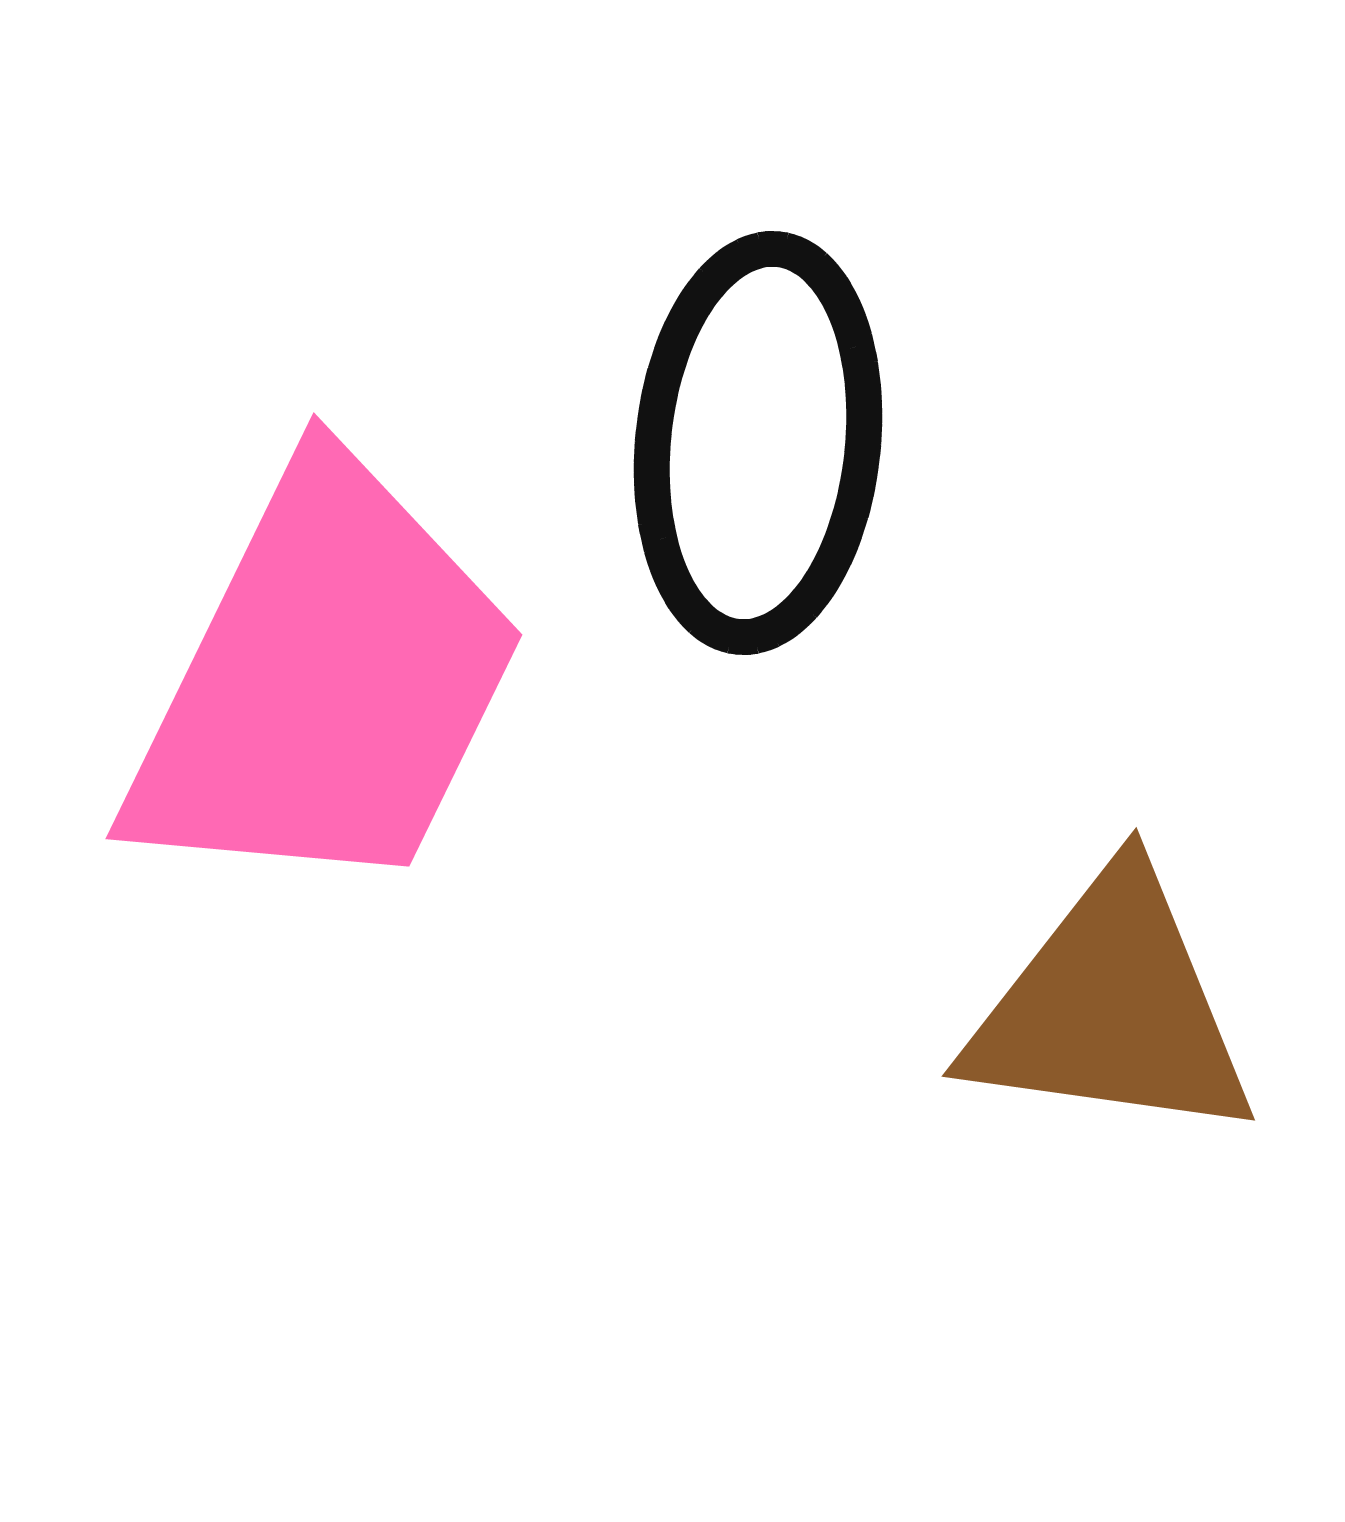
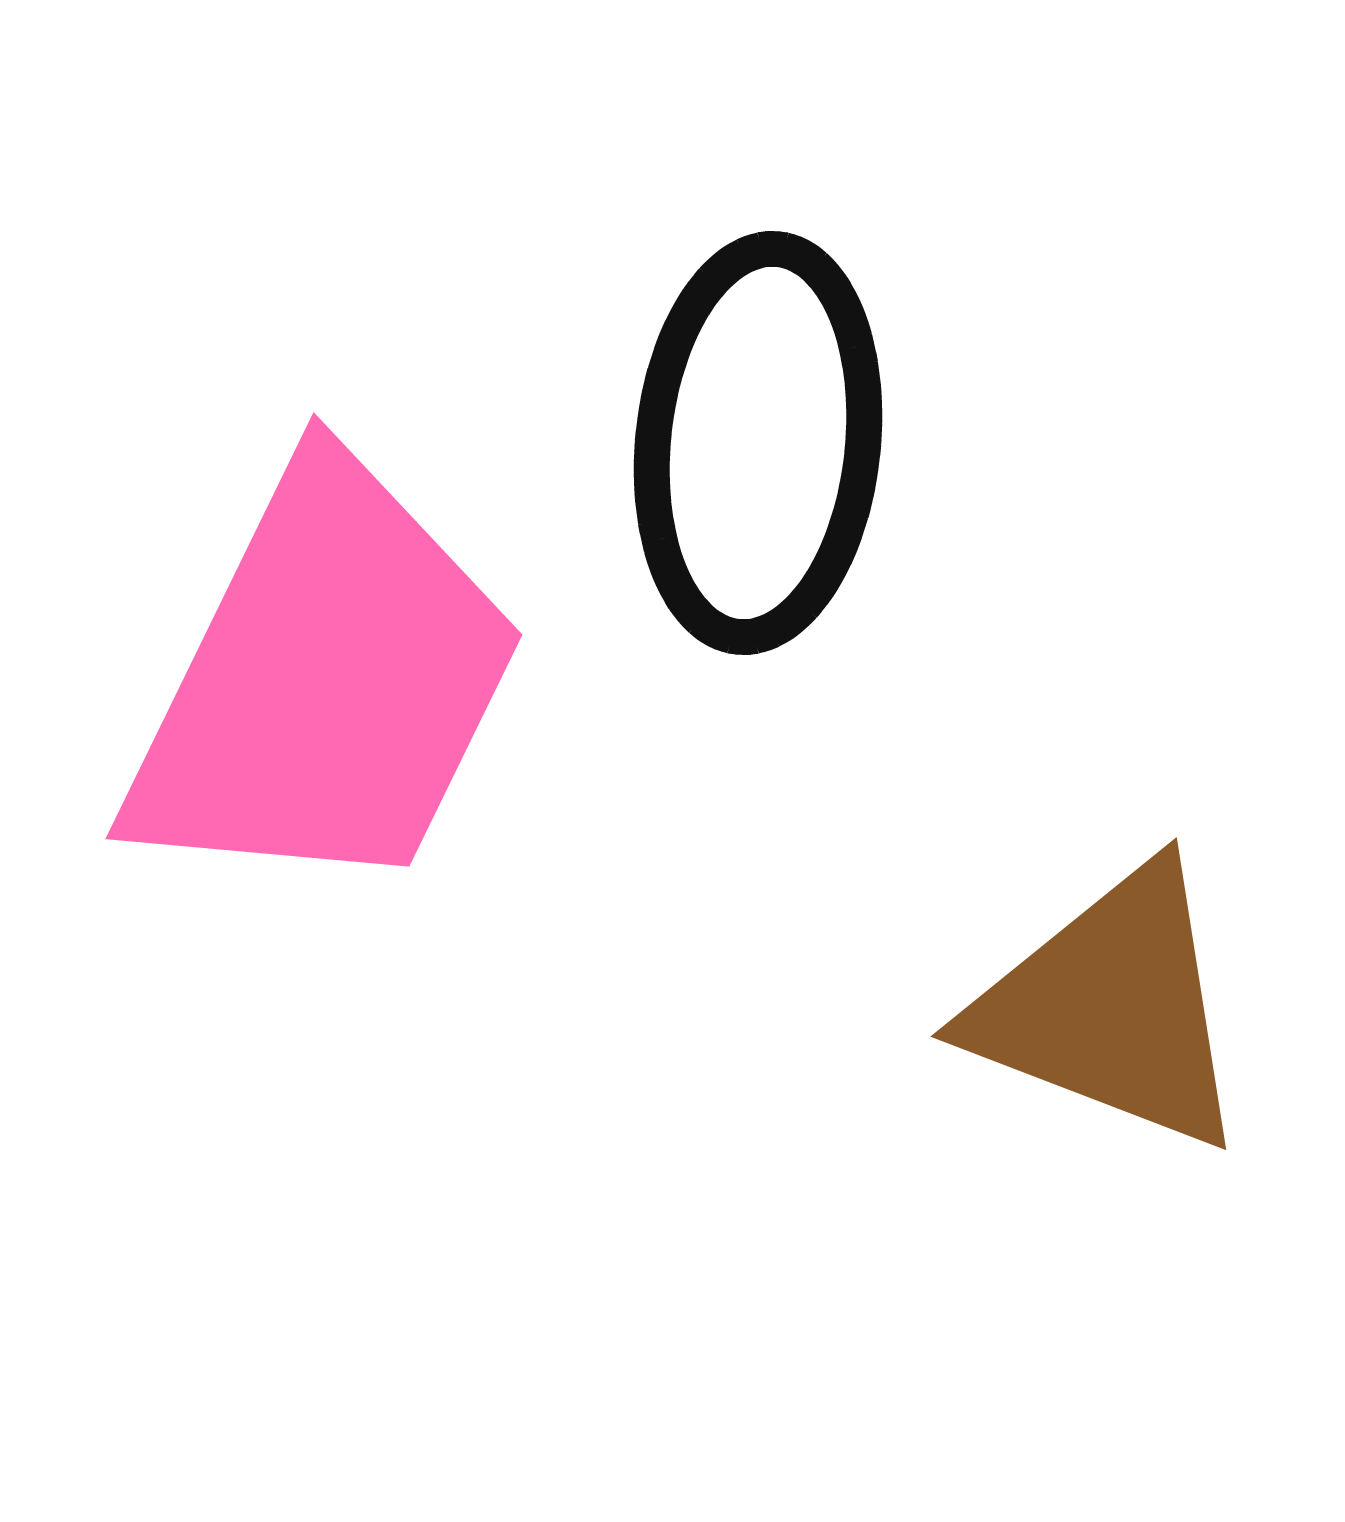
brown triangle: rotated 13 degrees clockwise
